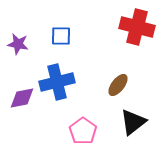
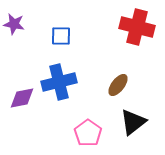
purple star: moved 4 px left, 20 px up
blue cross: moved 2 px right
pink pentagon: moved 5 px right, 2 px down
